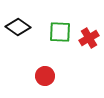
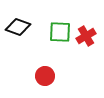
black diamond: rotated 15 degrees counterclockwise
red cross: moved 3 px left, 2 px up
